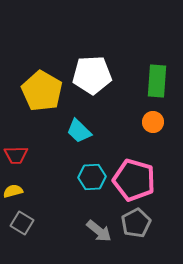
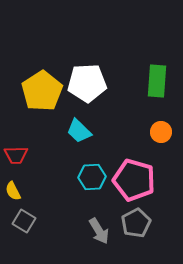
white pentagon: moved 5 px left, 8 px down
yellow pentagon: rotated 9 degrees clockwise
orange circle: moved 8 px right, 10 px down
yellow semicircle: rotated 102 degrees counterclockwise
gray square: moved 2 px right, 2 px up
gray arrow: rotated 20 degrees clockwise
